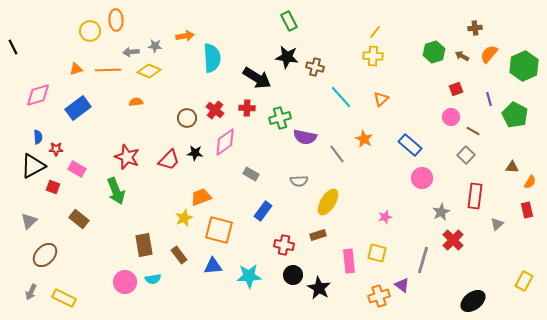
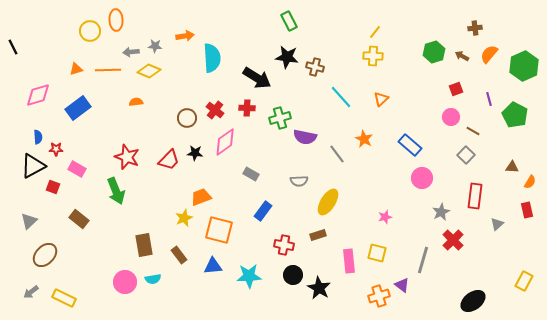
gray arrow at (31, 292): rotated 28 degrees clockwise
